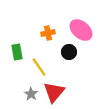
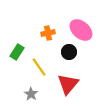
green rectangle: rotated 42 degrees clockwise
red triangle: moved 14 px right, 8 px up
